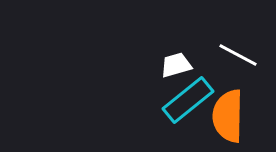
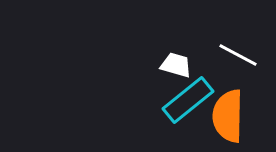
white trapezoid: rotated 32 degrees clockwise
